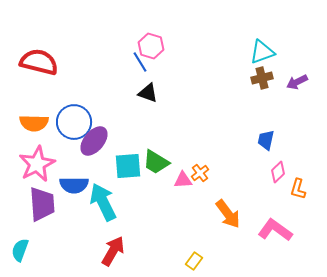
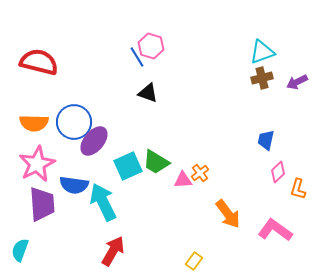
blue line: moved 3 px left, 5 px up
cyan square: rotated 20 degrees counterclockwise
blue semicircle: rotated 8 degrees clockwise
